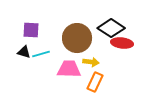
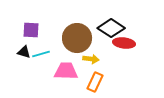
red ellipse: moved 2 px right
yellow arrow: moved 3 px up
pink trapezoid: moved 3 px left, 2 px down
